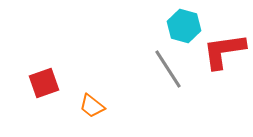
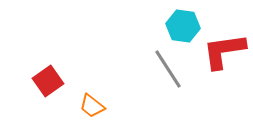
cyan hexagon: moved 1 px left; rotated 8 degrees counterclockwise
red square: moved 4 px right, 2 px up; rotated 16 degrees counterclockwise
